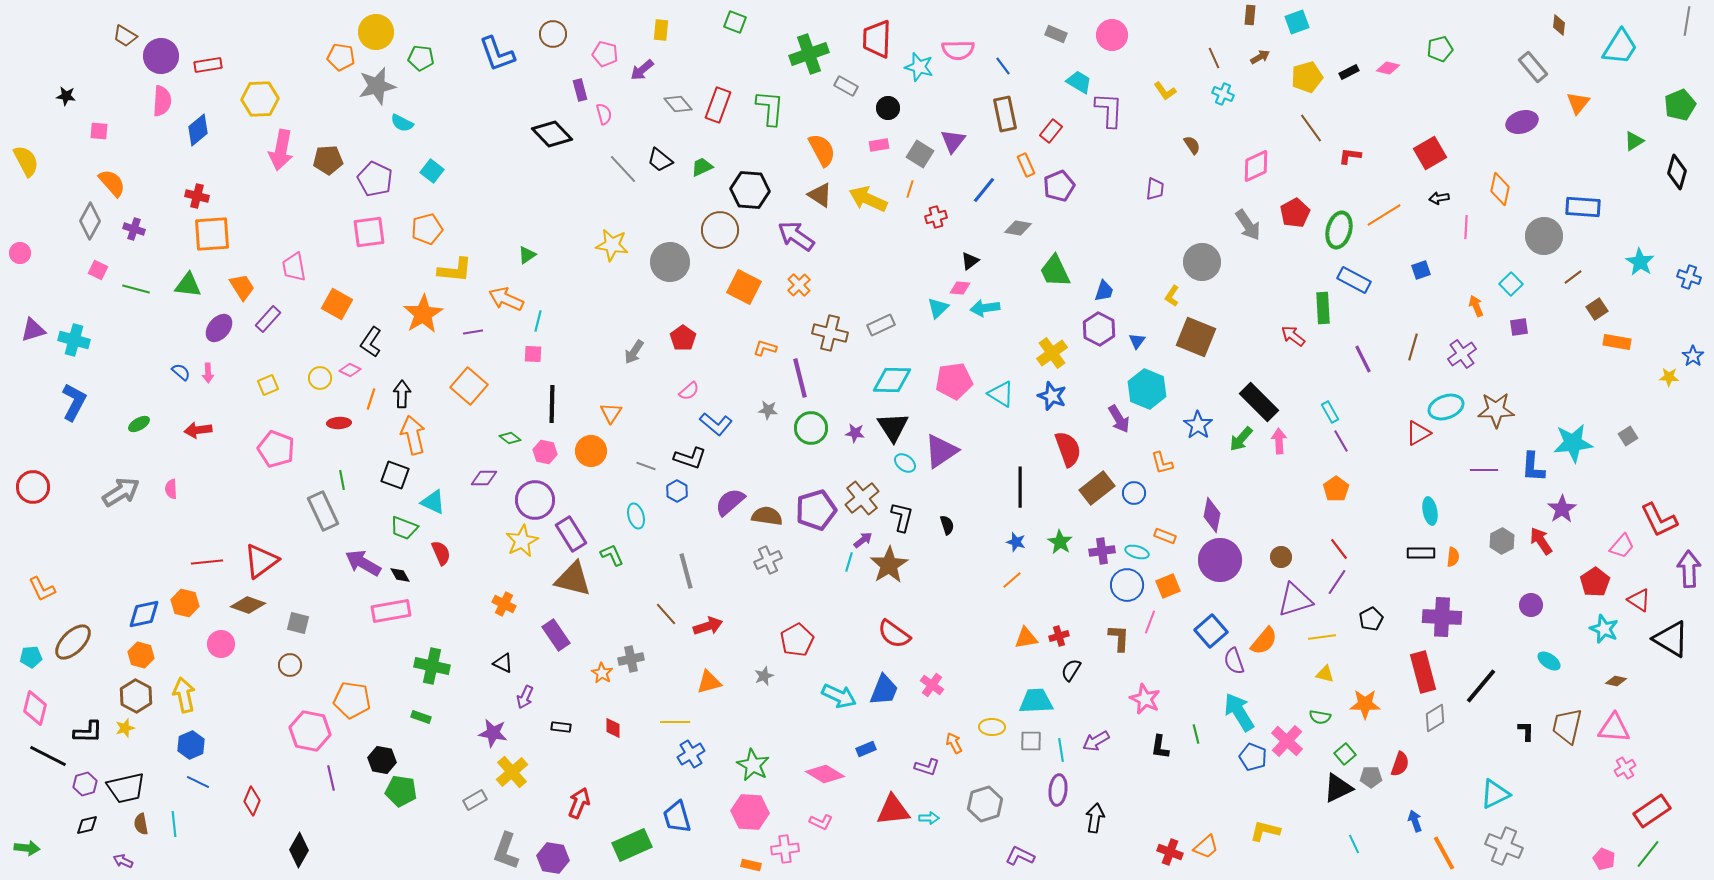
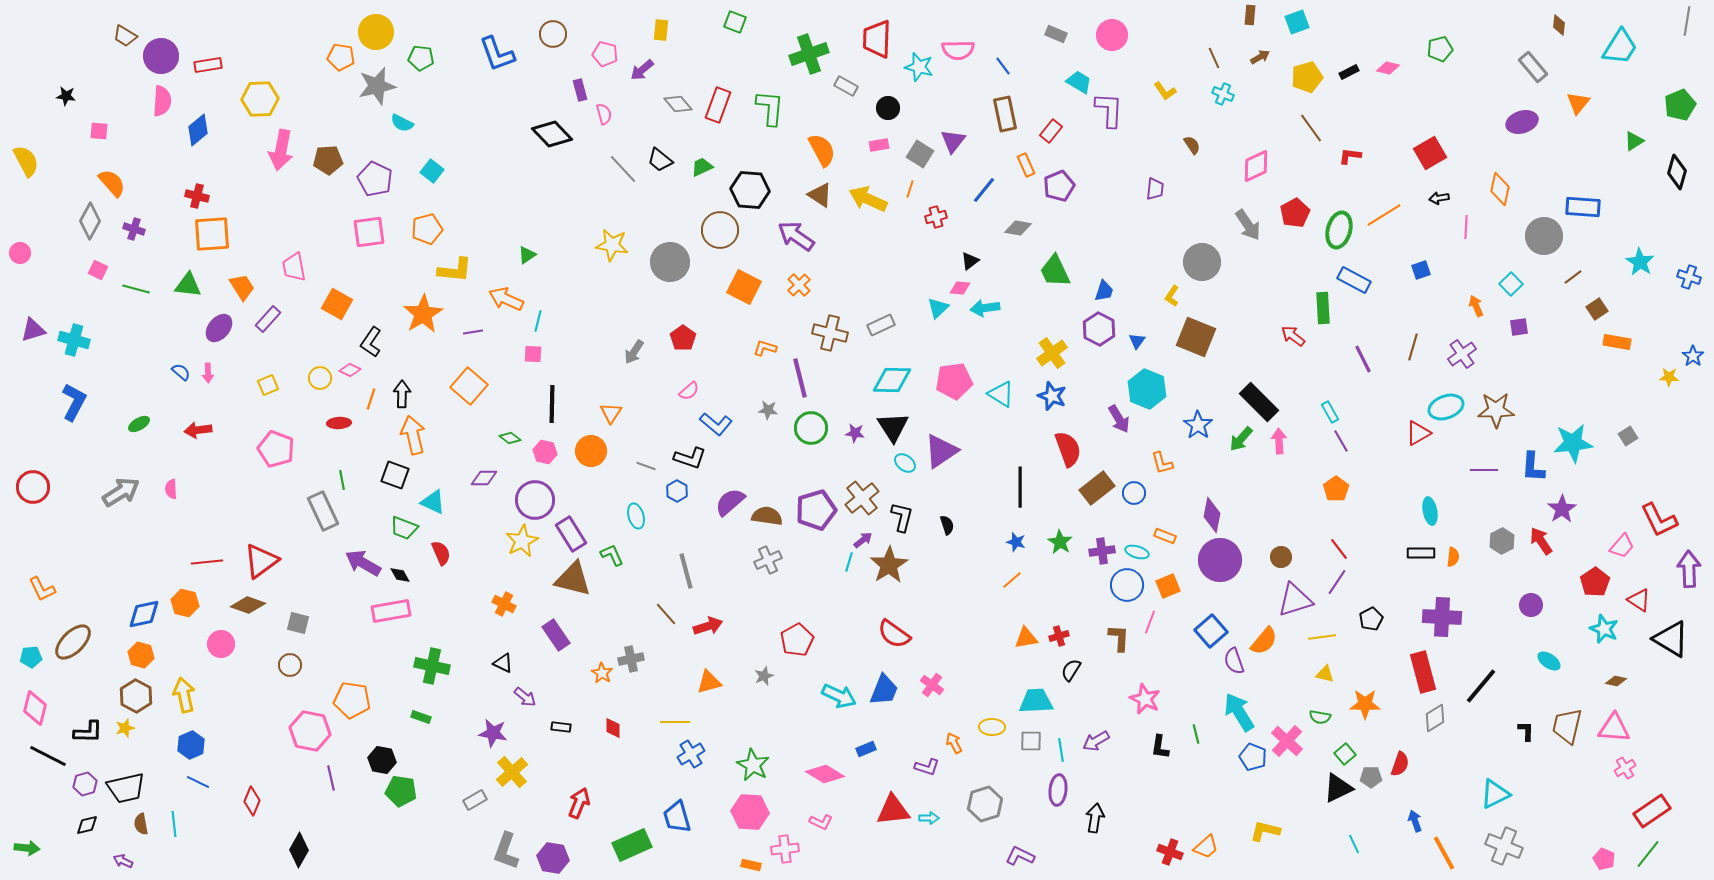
purple arrow at (525, 697): rotated 75 degrees counterclockwise
